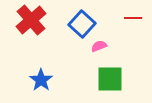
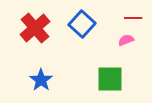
red cross: moved 4 px right, 8 px down
pink semicircle: moved 27 px right, 6 px up
